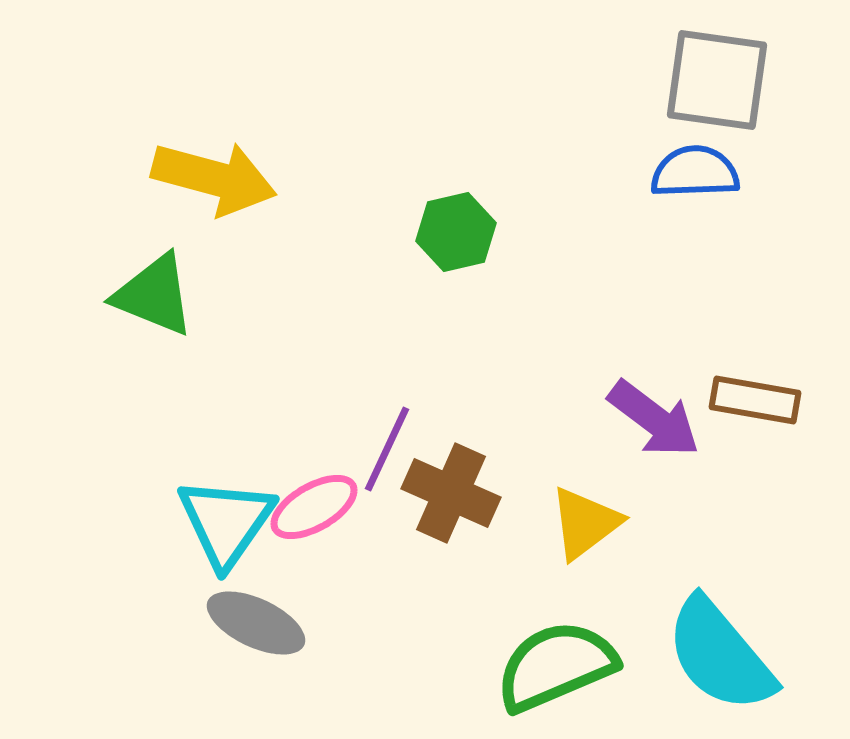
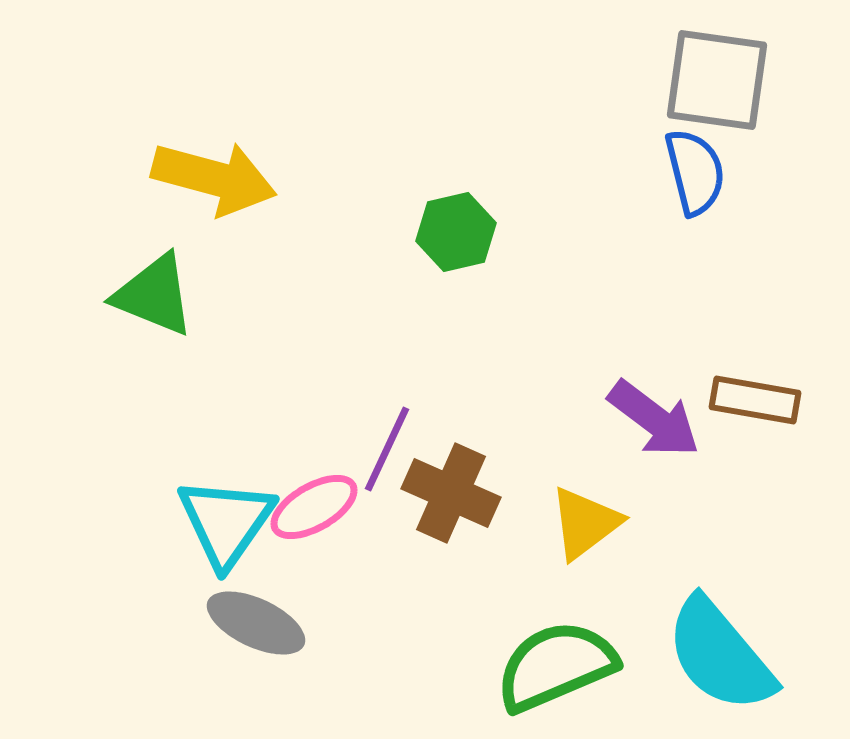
blue semicircle: rotated 78 degrees clockwise
